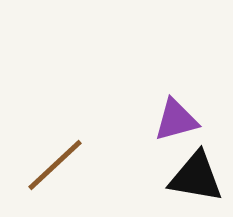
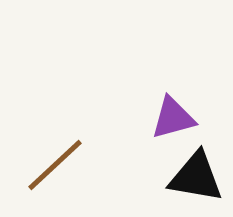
purple triangle: moved 3 px left, 2 px up
